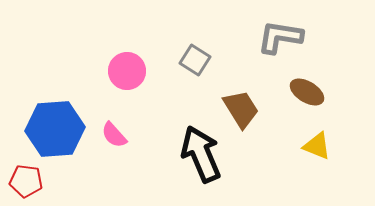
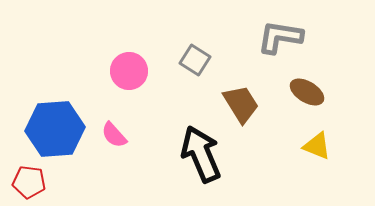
pink circle: moved 2 px right
brown trapezoid: moved 5 px up
red pentagon: moved 3 px right, 1 px down
